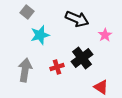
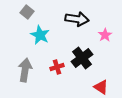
black arrow: rotated 15 degrees counterclockwise
cyan star: rotated 30 degrees counterclockwise
